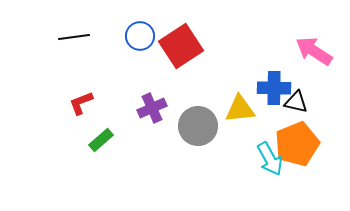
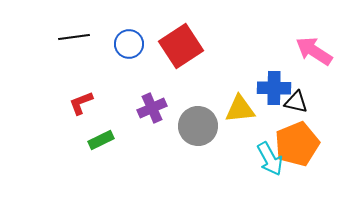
blue circle: moved 11 px left, 8 px down
green rectangle: rotated 15 degrees clockwise
